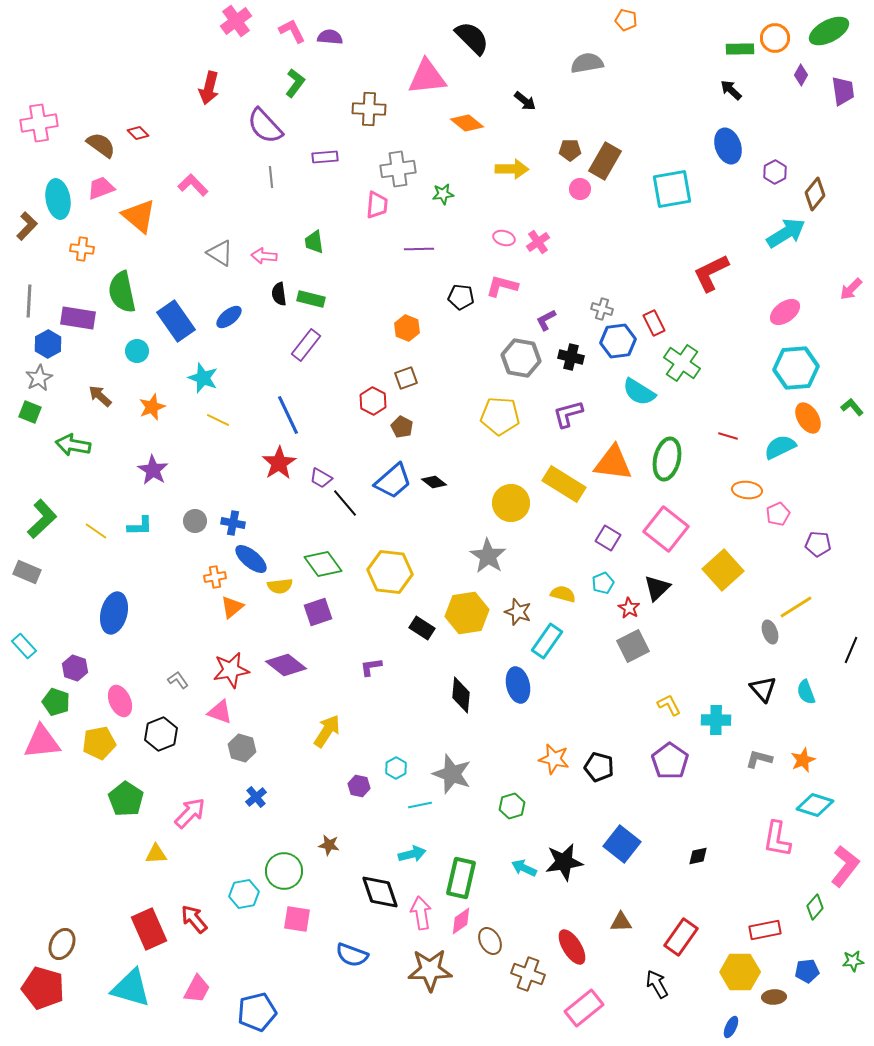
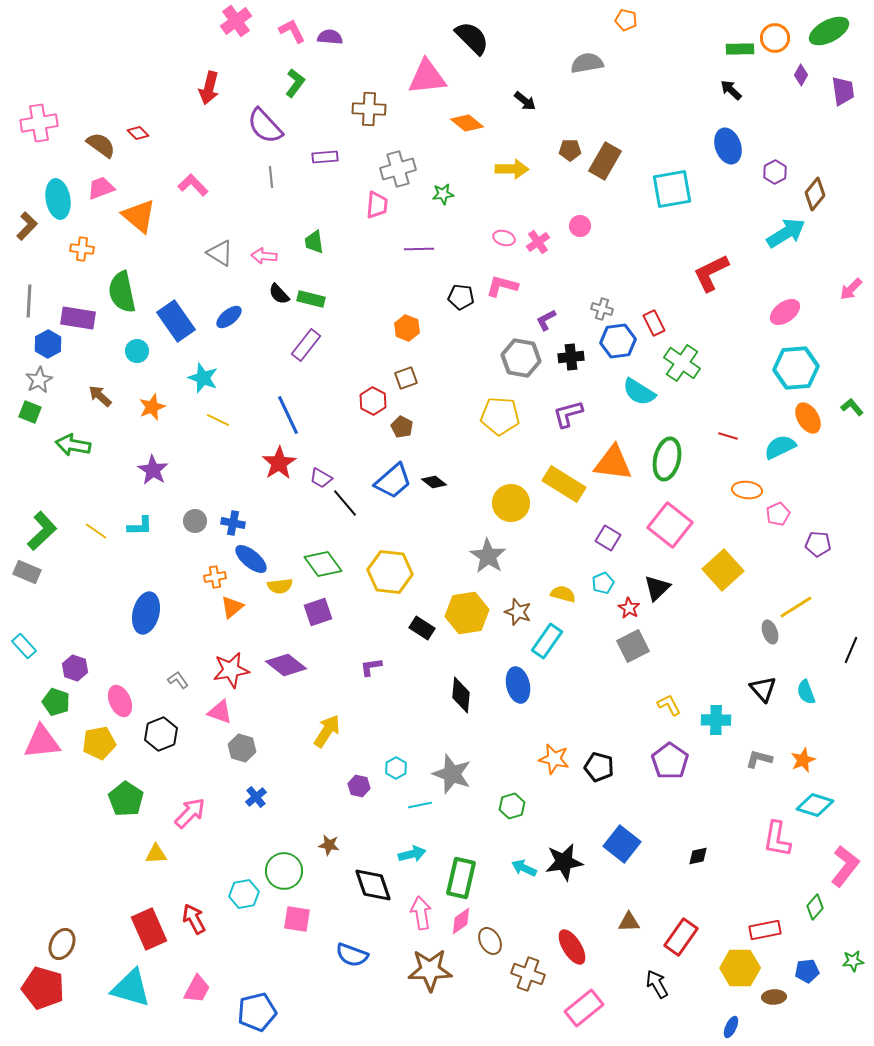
gray cross at (398, 169): rotated 8 degrees counterclockwise
pink circle at (580, 189): moved 37 px down
black semicircle at (279, 294): rotated 35 degrees counterclockwise
black cross at (571, 357): rotated 20 degrees counterclockwise
gray star at (39, 378): moved 2 px down
green L-shape at (42, 519): moved 12 px down
pink square at (666, 529): moved 4 px right, 4 px up
blue ellipse at (114, 613): moved 32 px right
black diamond at (380, 892): moved 7 px left, 7 px up
red arrow at (194, 919): rotated 12 degrees clockwise
brown triangle at (621, 922): moved 8 px right
yellow hexagon at (740, 972): moved 4 px up
